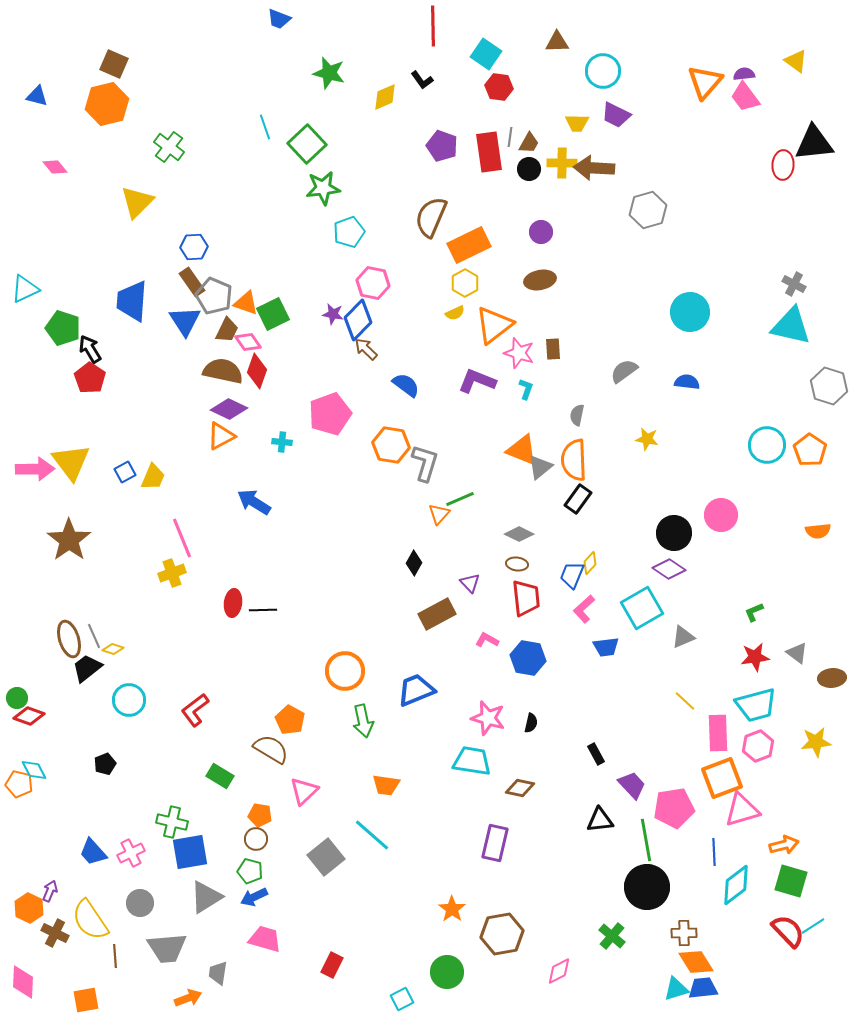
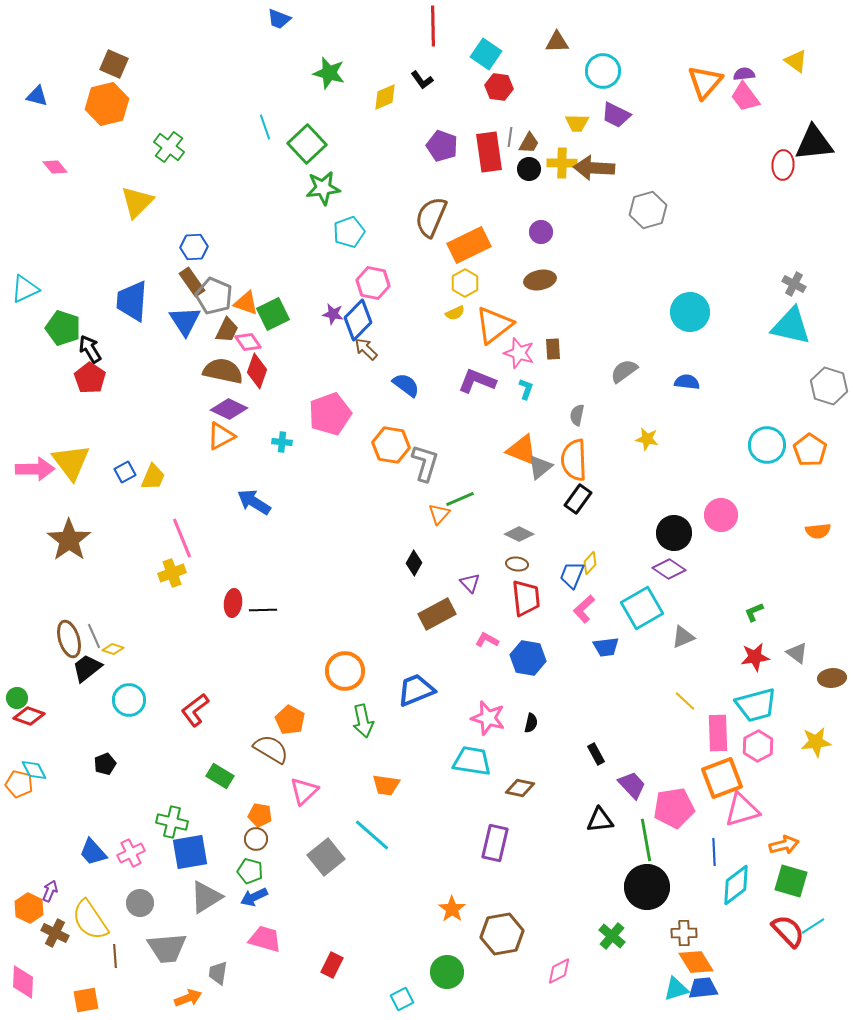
pink hexagon at (758, 746): rotated 8 degrees counterclockwise
